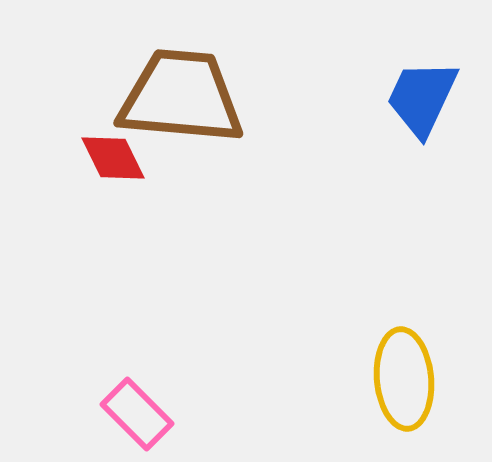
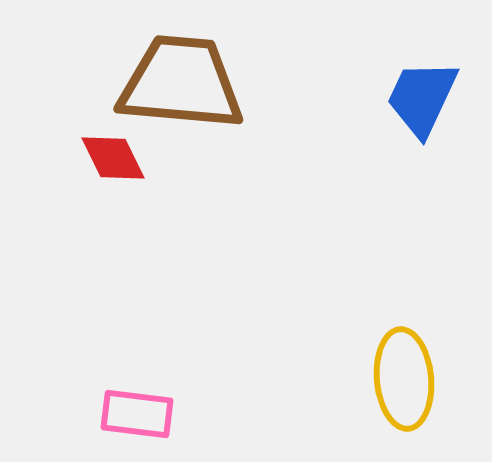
brown trapezoid: moved 14 px up
pink rectangle: rotated 38 degrees counterclockwise
